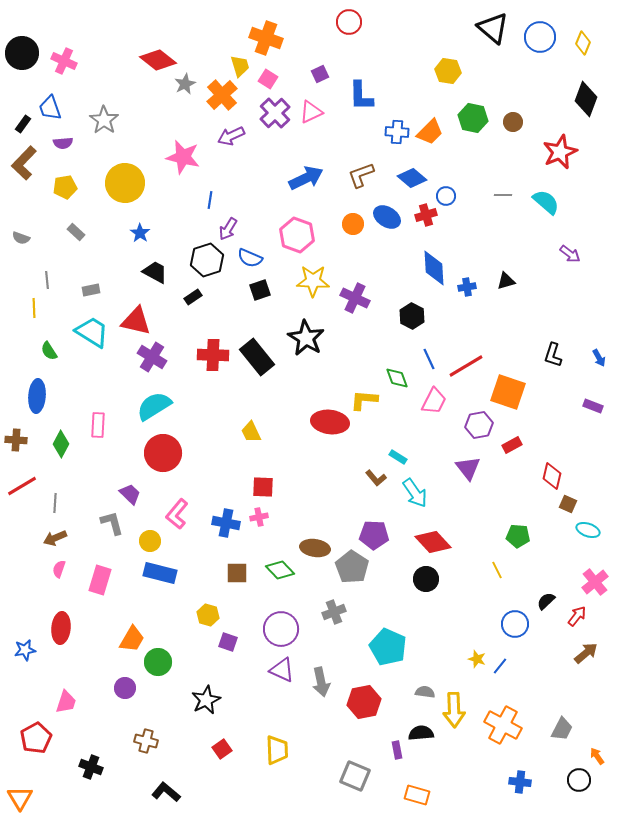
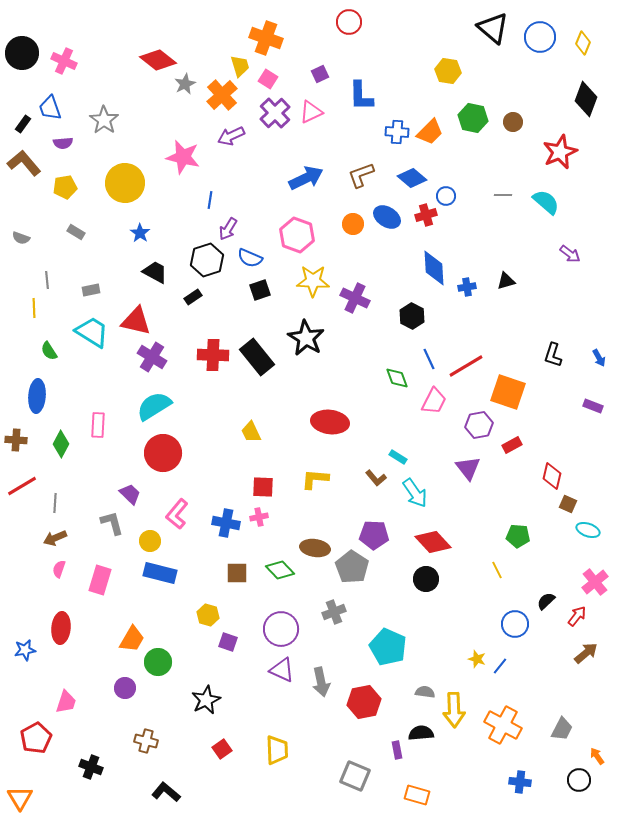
brown L-shape at (24, 163): rotated 96 degrees clockwise
gray rectangle at (76, 232): rotated 12 degrees counterclockwise
yellow L-shape at (364, 400): moved 49 px left, 79 px down
